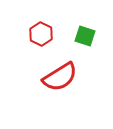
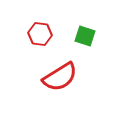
red hexagon: moved 1 px left; rotated 20 degrees counterclockwise
